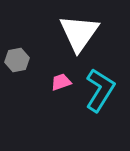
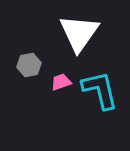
gray hexagon: moved 12 px right, 5 px down
cyan L-shape: rotated 45 degrees counterclockwise
